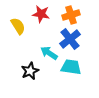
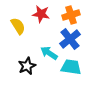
black star: moved 3 px left, 5 px up
